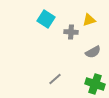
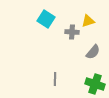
yellow triangle: moved 1 px left, 1 px down
gray cross: moved 1 px right
gray semicircle: rotated 21 degrees counterclockwise
gray line: rotated 48 degrees counterclockwise
